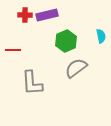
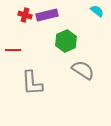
red cross: rotated 16 degrees clockwise
cyan semicircle: moved 4 px left, 25 px up; rotated 40 degrees counterclockwise
gray semicircle: moved 7 px right, 2 px down; rotated 70 degrees clockwise
